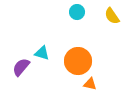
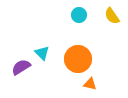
cyan circle: moved 2 px right, 3 px down
cyan triangle: rotated 28 degrees clockwise
orange circle: moved 2 px up
purple semicircle: rotated 18 degrees clockwise
